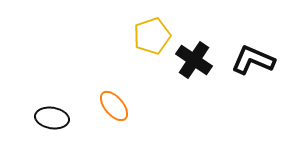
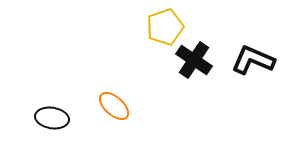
yellow pentagon: moved 13 px right, 9 px up
orange ellipse: rotated 8 degrees counterclockwise
